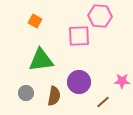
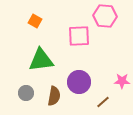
pink hexagon: moved 5 px right
